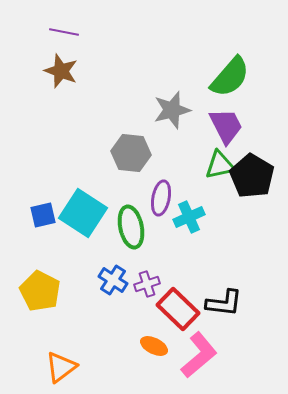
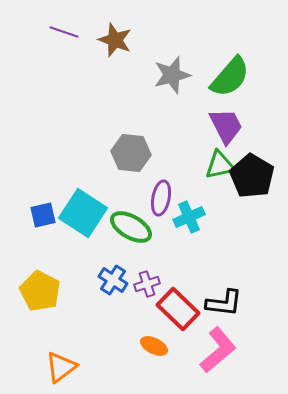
purple line: rotated 8 degrees clockwise
brown star: moved 54 px right, 31 px up
gray star: moved 35 px up
green ellipse: rotated 48 degrees counterclockwise
pink L-shape: moved 19 px right, 5 px up
